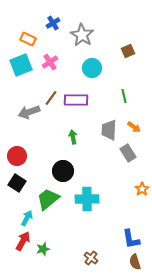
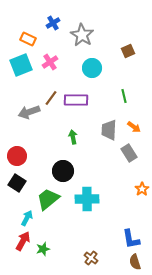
gray rectangle: moved 1 px right
